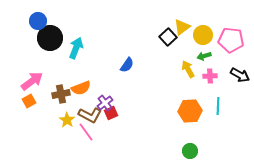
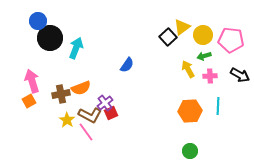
pink arrow: rotated 70 degrees counterclockwise
